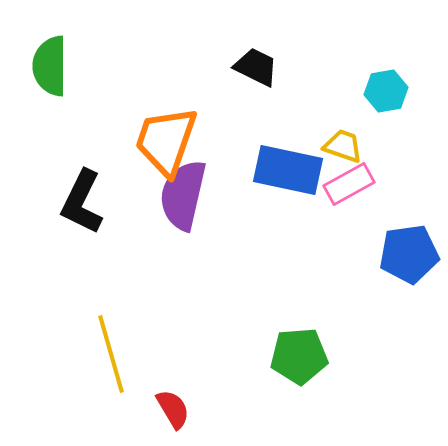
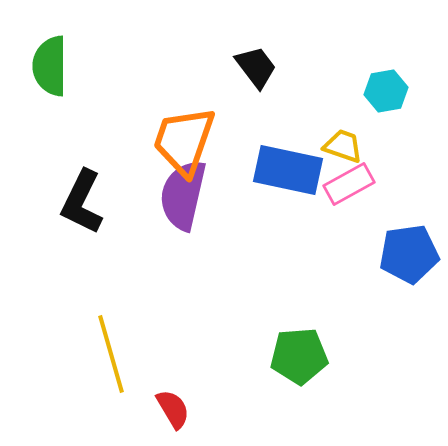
black trapezoid: rotated 27 degrees clockwise
orange trapezoid: moved 18 px right
